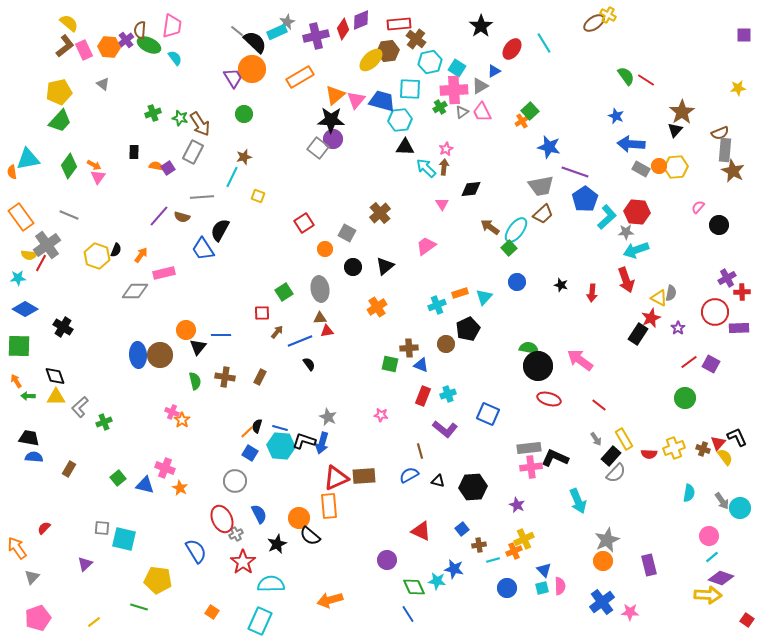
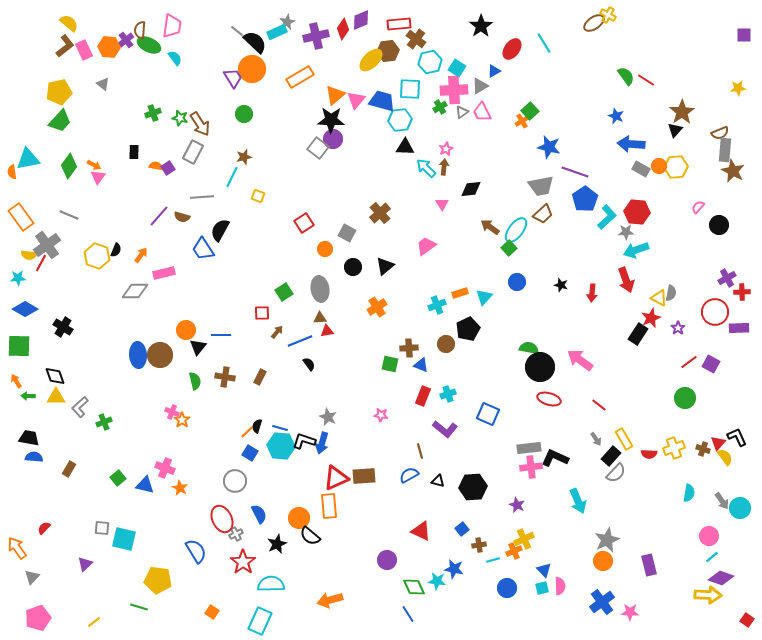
black circle at (538, 366): moved 2 px right, 1 px down
